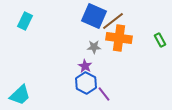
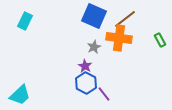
brown line: moved 12 px right, 2 px up
gray star: rotated 24 degrees counterclockwise
